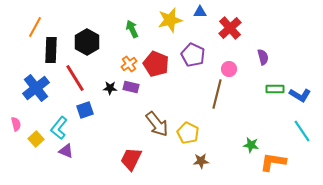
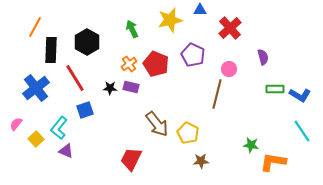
blue triangle: moved 2 px up
pink semicircle: rotated 128 degrees counterclockwise
